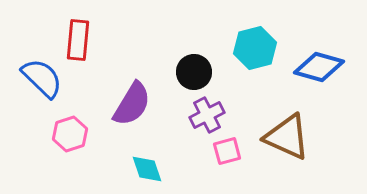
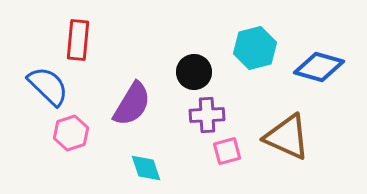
blue semicircle: moved 6 px right, 8 px down
purple cross: rotated 24 degrees clockwise
pink hexagon: moved 1 px right, 1 px up
cyan diamond: moved 1 px left, 1 px up
